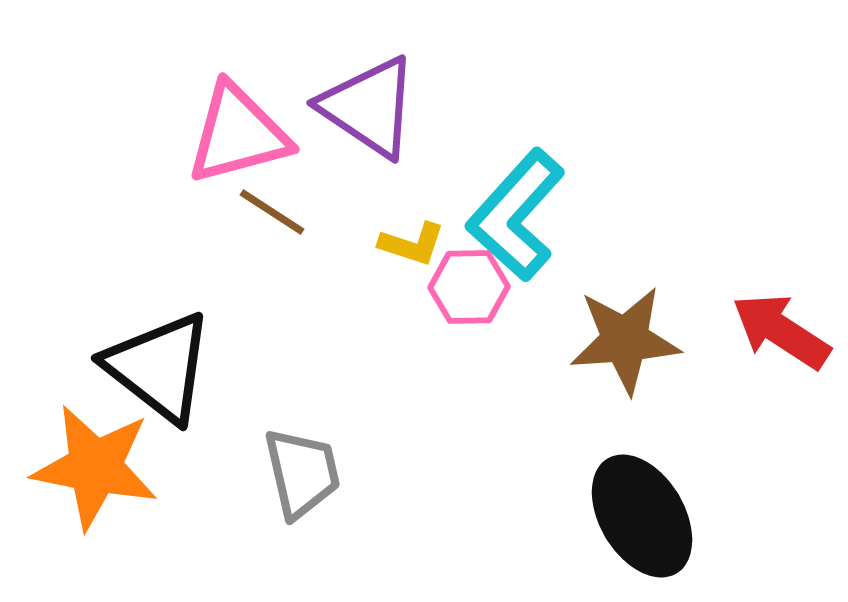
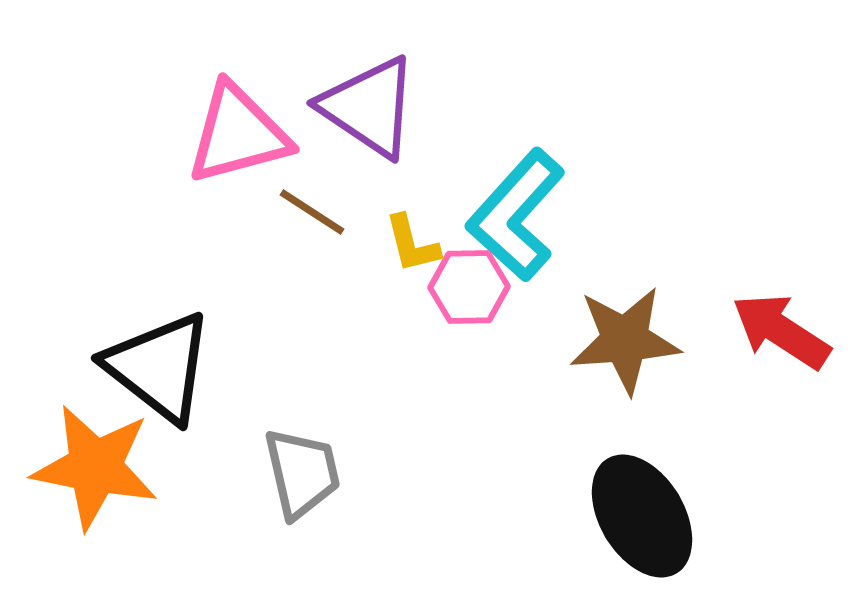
brown line: moved 40 px right
yellow L-shape: rotated 58 degrees clockwise
